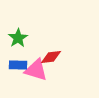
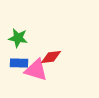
green star: rotated 30 degrees counterclockwise
blue rectangle: moved 1 px right, 2 px up
